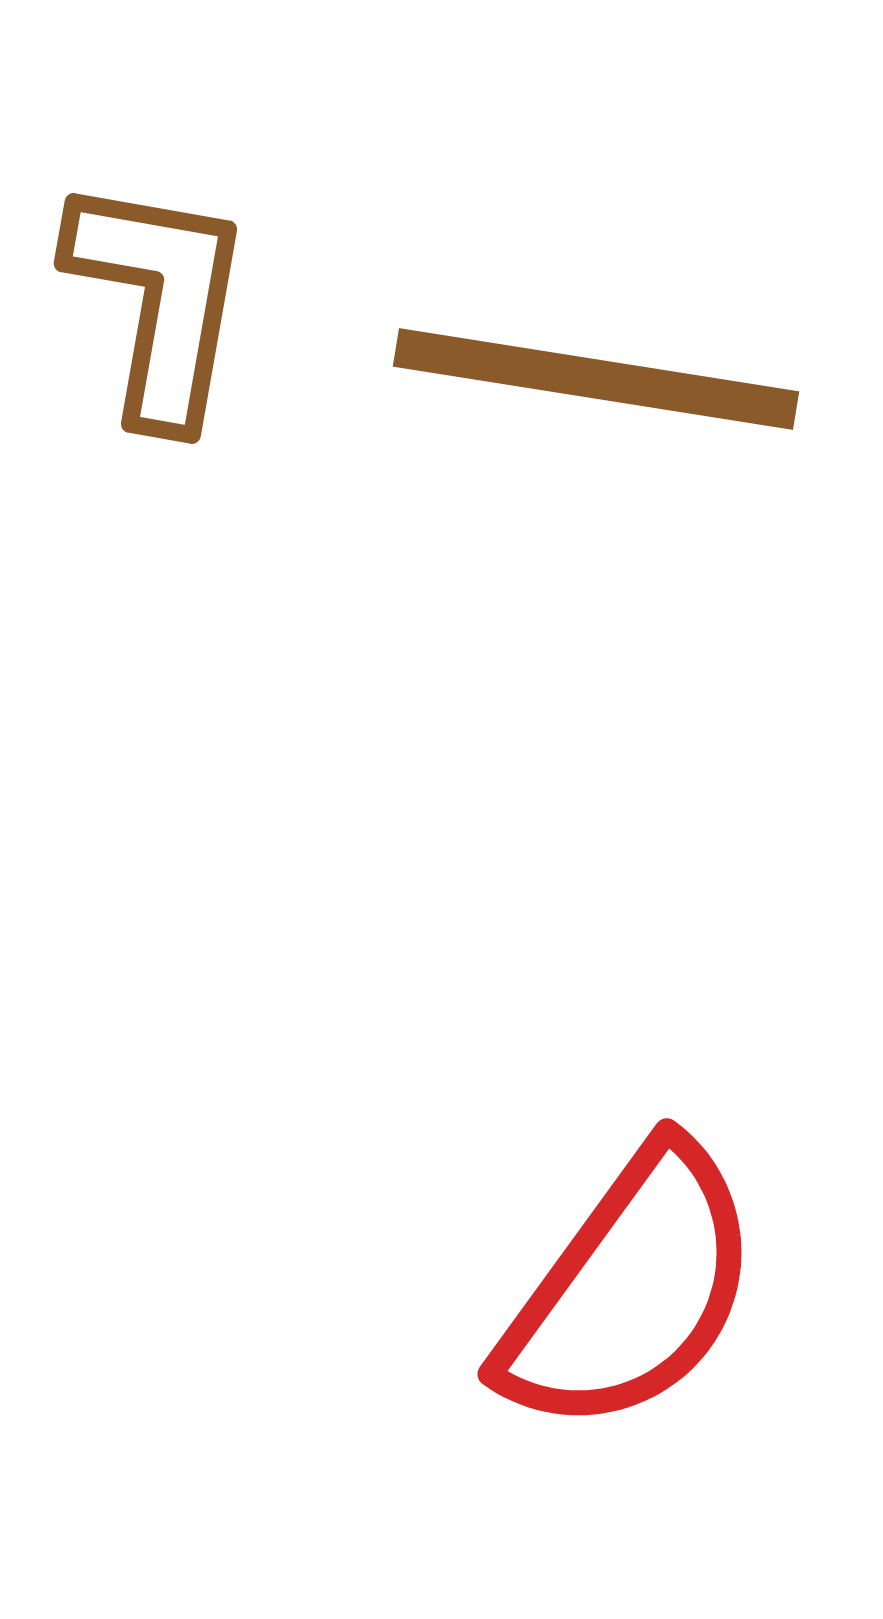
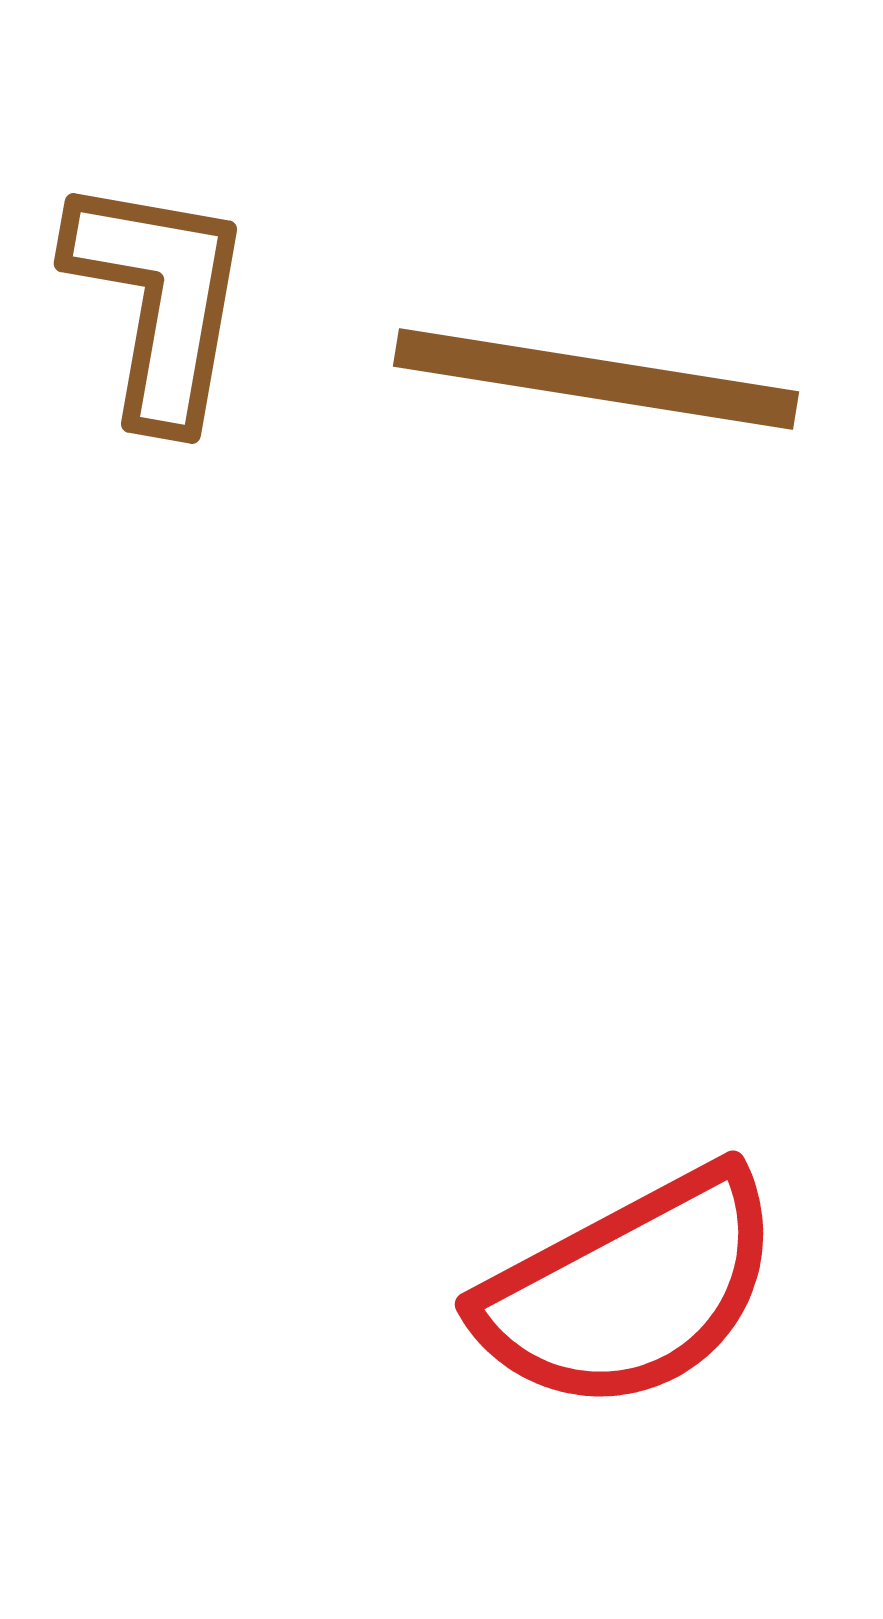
red semicircle: rotated 26 degrees clockwise
